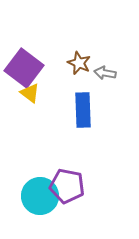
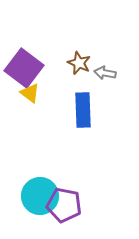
purple pentagon: moved 3 px left, 19 px down
